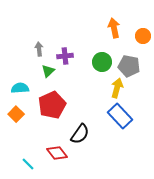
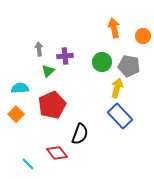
black semicircle: rotated 15 degrees counterclockwise
